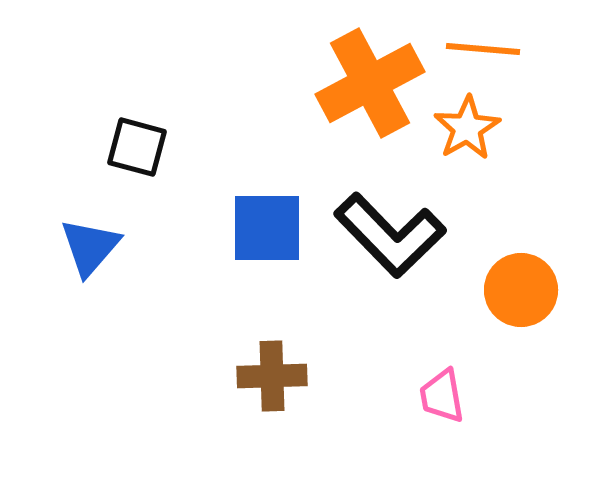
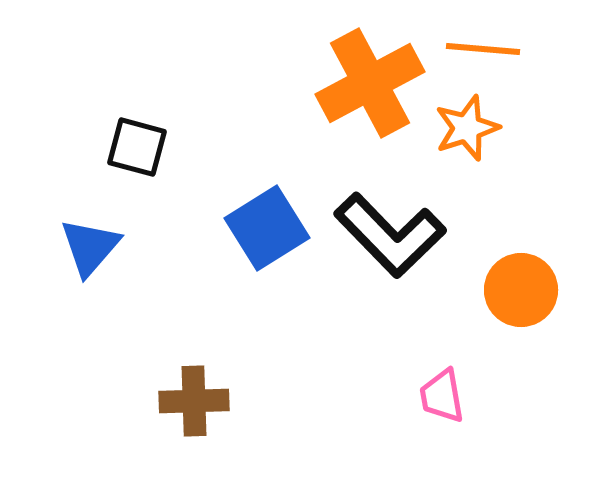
orange star: rotated 12 degrees clockwise
blue square: rotated 32 degrees counterclockwise
brown cross: moved 78 px left, 25 px down
